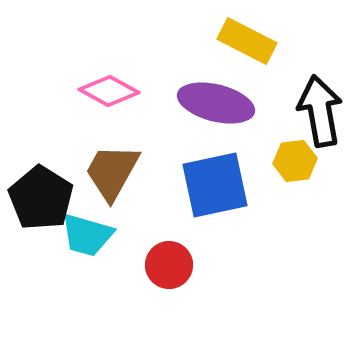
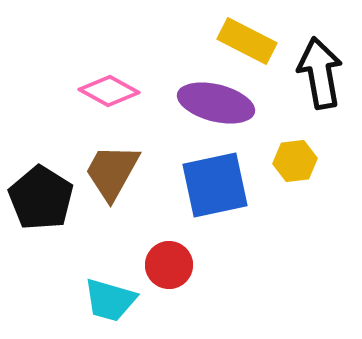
black arrow: moved 38 px up
cyan trapezoid: moved 23 px right, 65 px down
